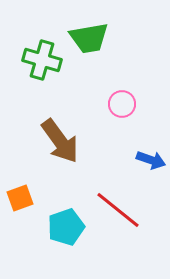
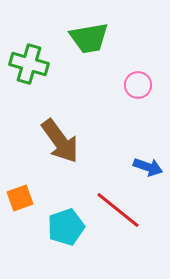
green cross: moved 13 px left, 4 px down
pink circle: moved 16 px right, 19 px up
blue arrow: moved 3 px left, 7 px down
